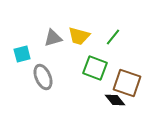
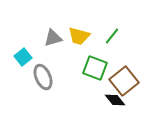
green line: moved 1 px left, 1 px up
cyan square: moved 1 px right, 3 px down; rotated 24 degrees counterclockwise
brown square: moved 3 px left, 2 px up; rotated 32 degrees clockwise
